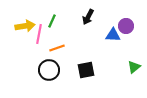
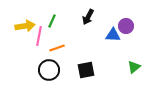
pink line: moved 2 px down
